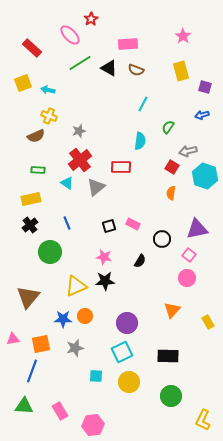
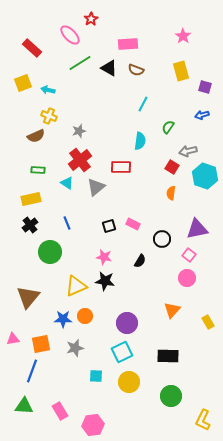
black star at (105, 281): rotated 12 degrees clockwise
